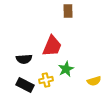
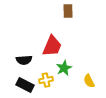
black semicircle: moved 1 px down
green star: moved 2 px left, 1 px up
yellow semicircle: moved 5 px left; rotated 80 degrees clockwise
